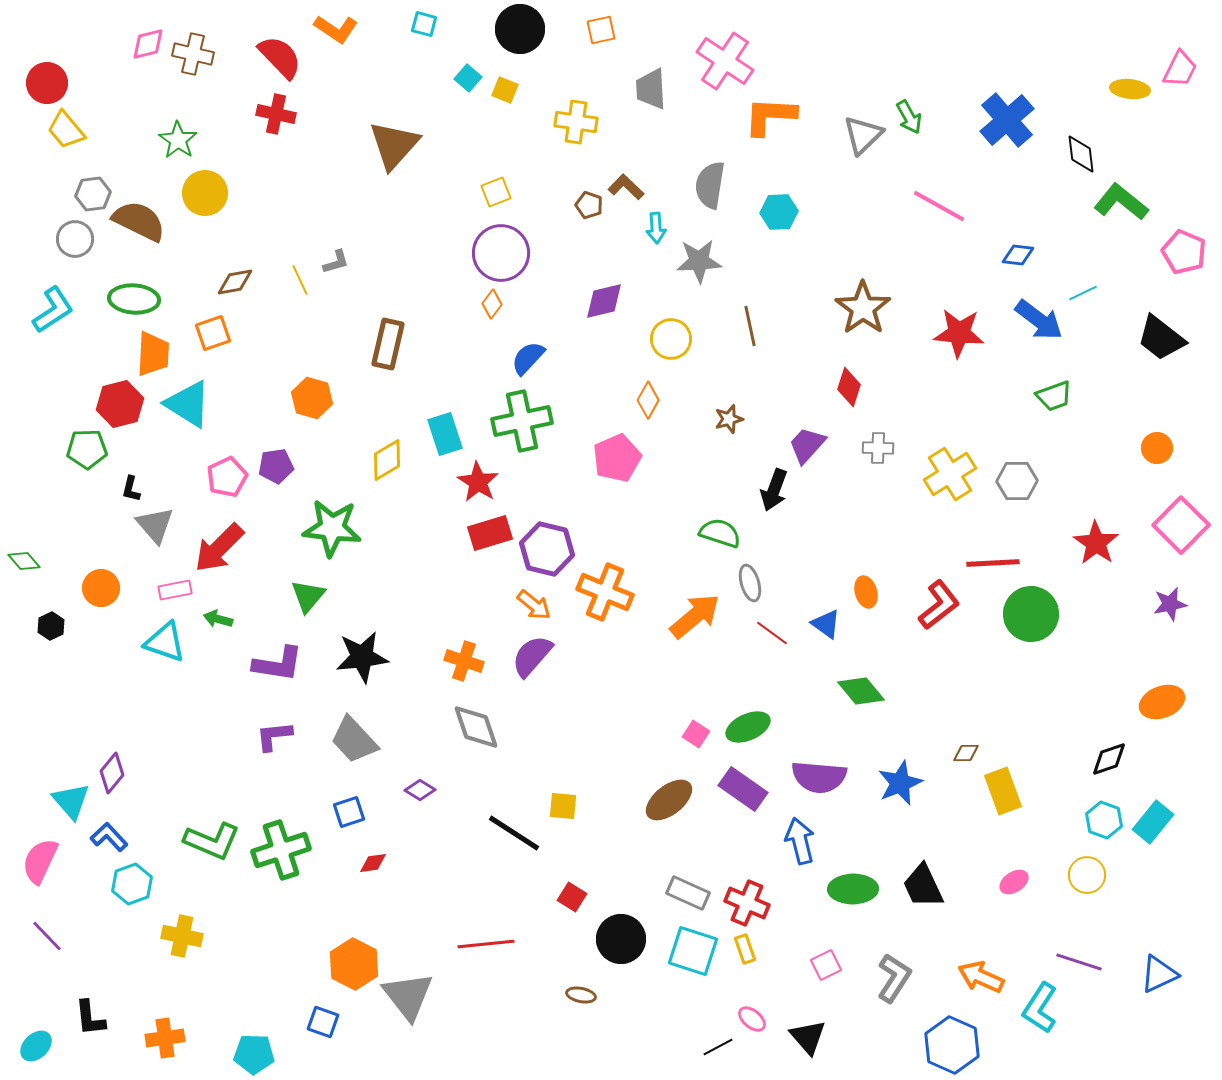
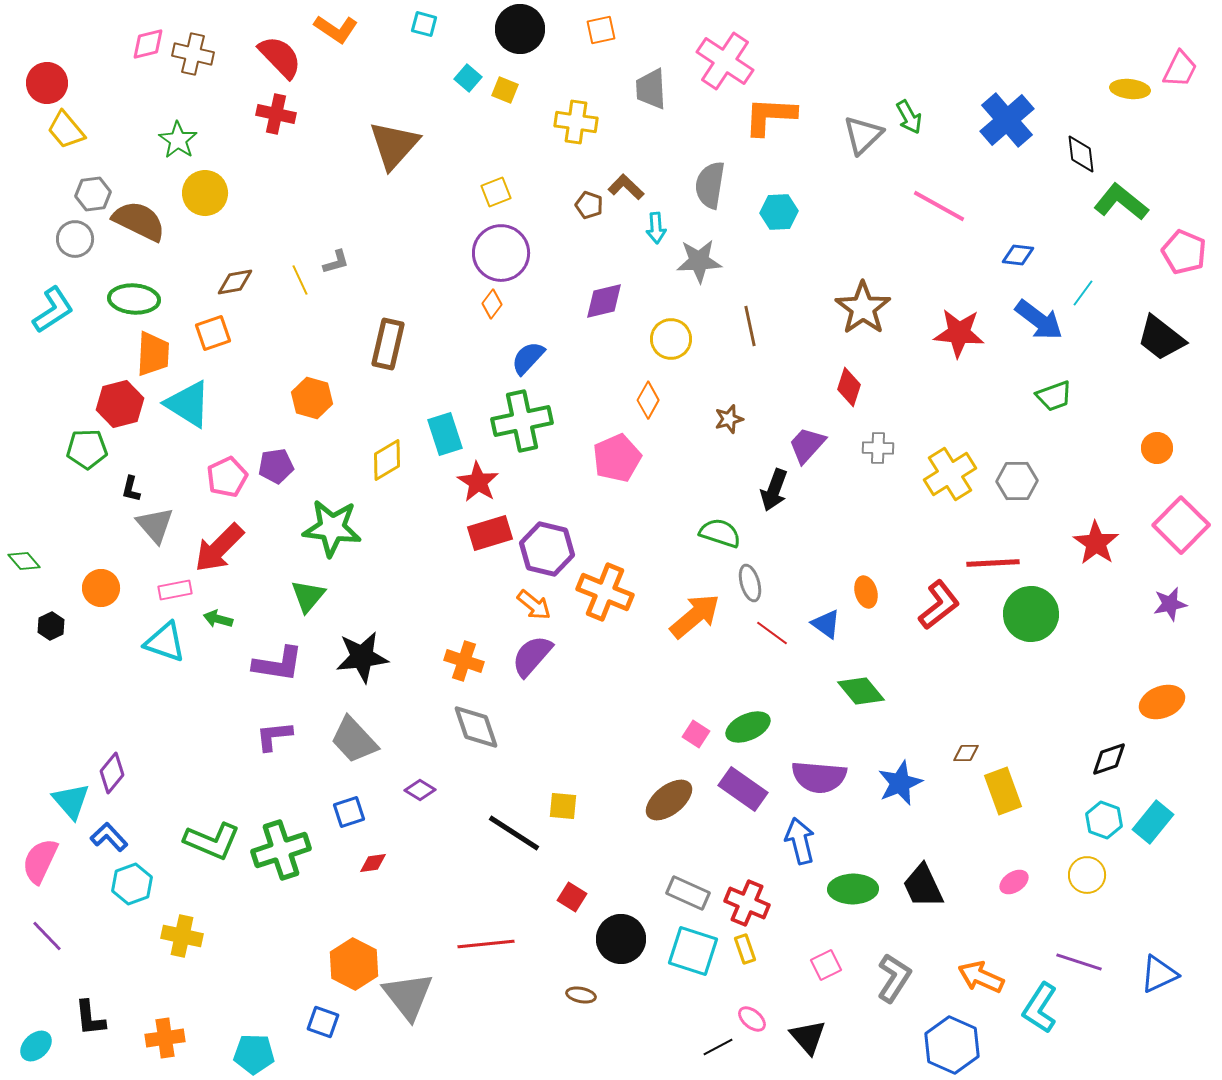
cyan line at (1083, 293): rotated 28 degrees counterclockwise
